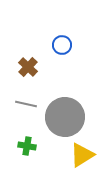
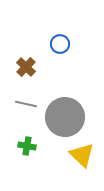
blue circle: moved 2 px left, 1 px up
brown cross: moved 2 px left
yellow triangle: rotated 44 degrees counterclockwise
